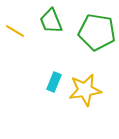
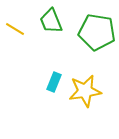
yellow line: moved 2 px up
yellow star: moved 1 px down
